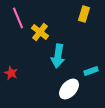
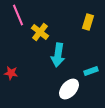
yellow rectangle: moved 4 px right, 8 px down
pink line: moved 3 px up
cyan arrow: moved 1 px up
red star: rotated 16 degrees counterclockwise
